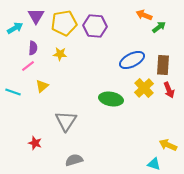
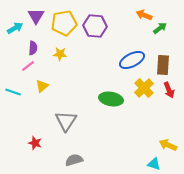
green arrow: moved 1 px right, 1 px down
